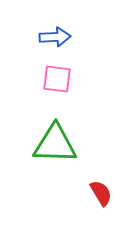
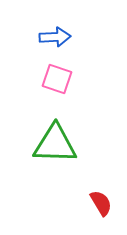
pink square: rotated 12 degrees clockwise
red semicircle: moved 10 px down
